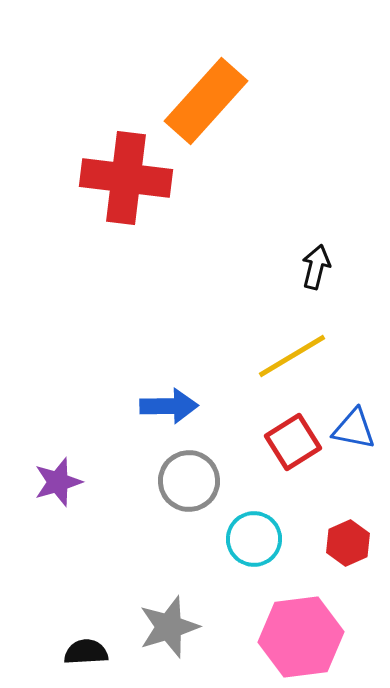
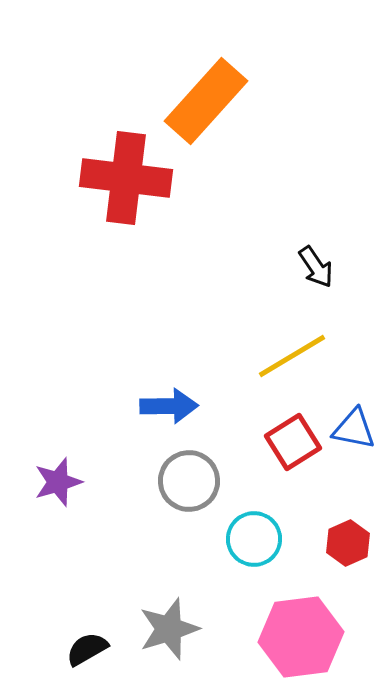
black arrow: rotated 132 degrees clockwise
gray star: moved 2 px down
black semicircle: moved 1 px right, 3 px up; rotated 27 degrees counterclockwise
